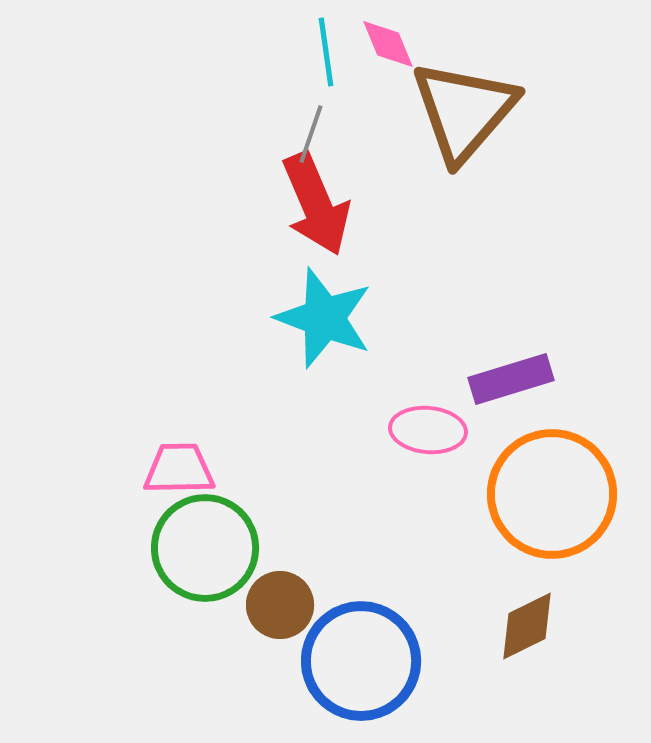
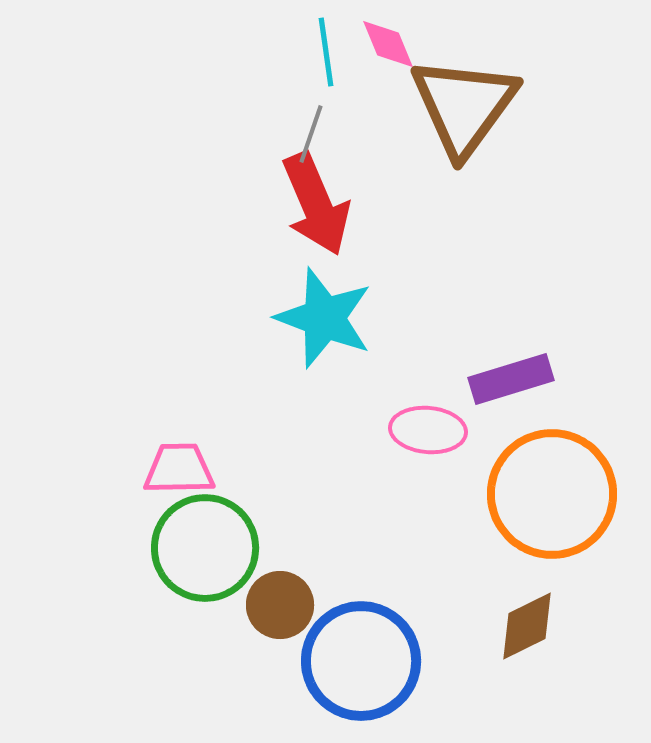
brown triangle: moved 5 px up; rotated 5 degrees counterclockwise
